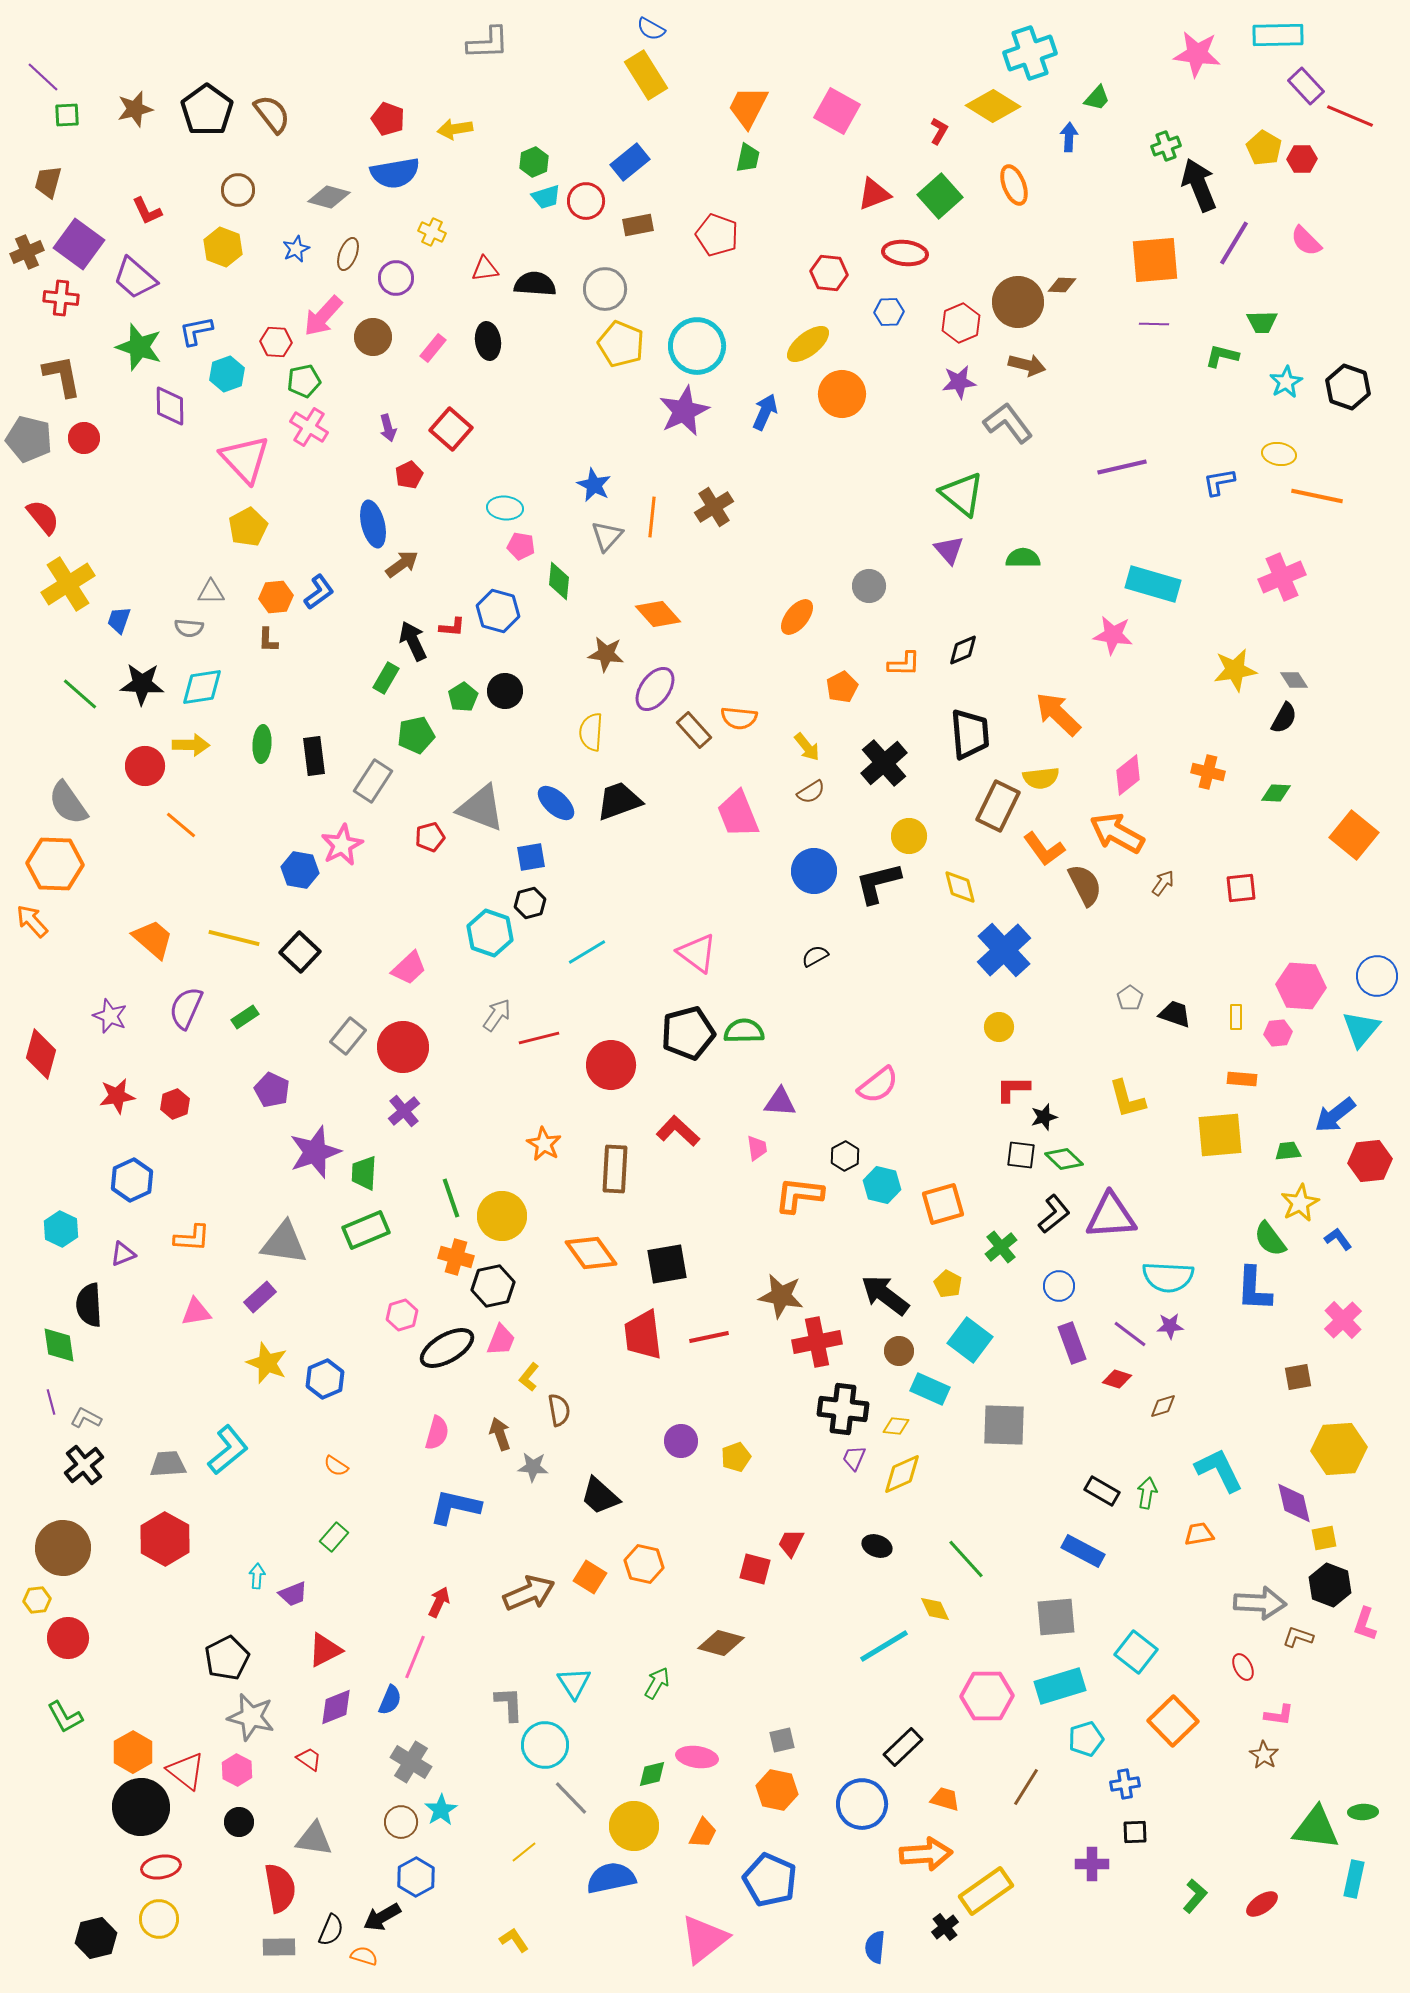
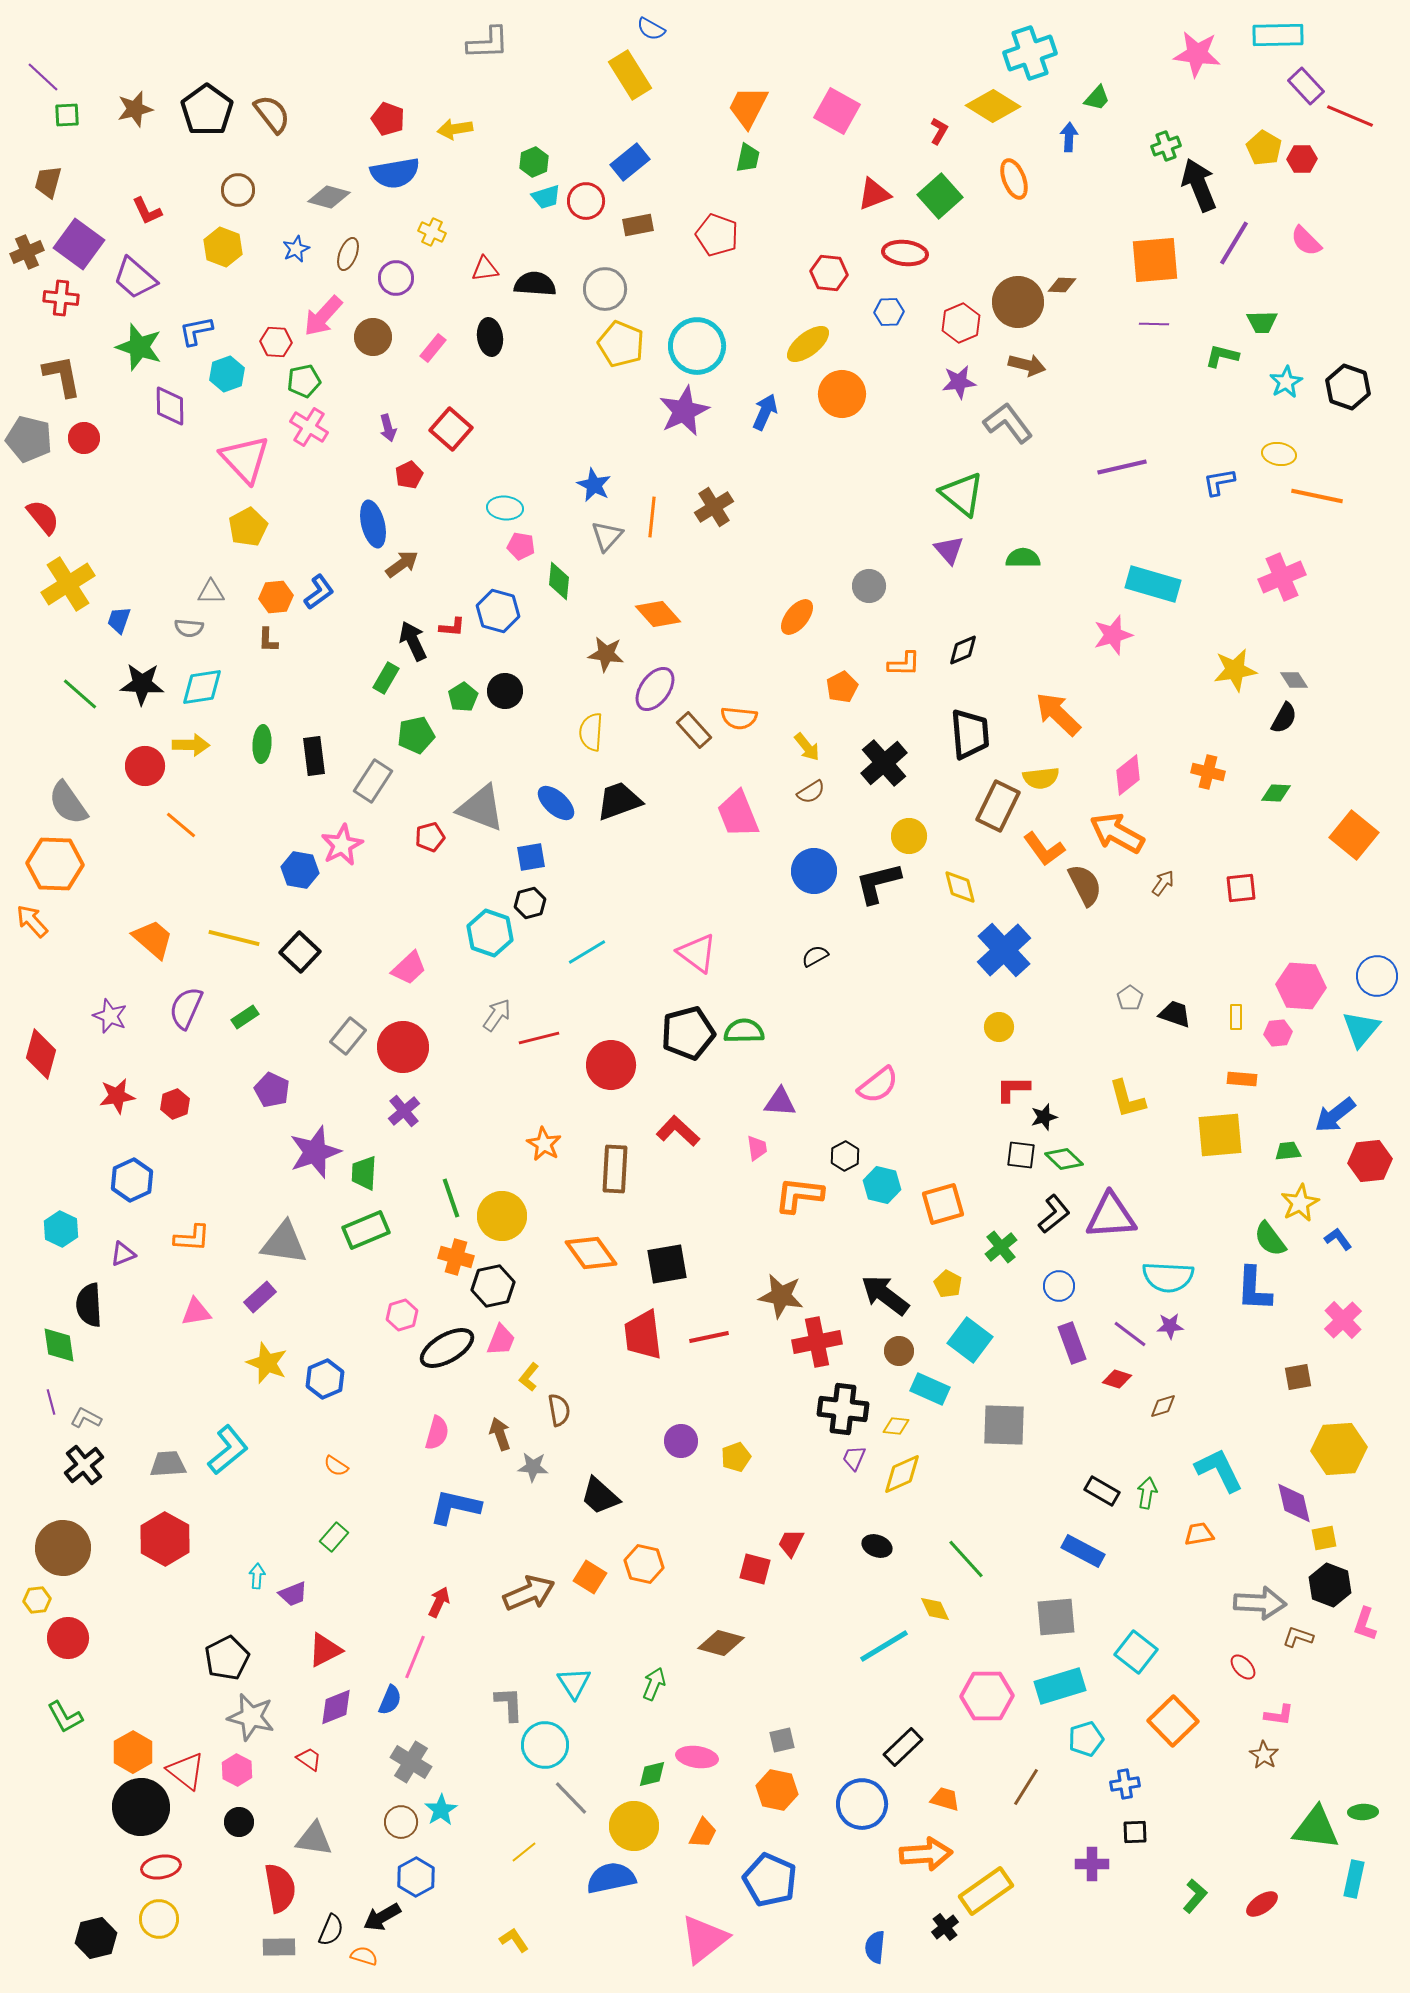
yellow rectangle at (646, 75): moved 16 px left
orange ellipse at (1014, 185): moved 6 px up
black ellipse at (488, 341): moved 2 px right, 4 px up
pink star at (1113, 635): rotated 24 degrees counterclockwise
red ellipse at (1243, 1667): rotated 16 degrees counterclockwise
green arrow at (657, 1683): moved 3 px left, 1 px down; rotated 8 degrees counterclockwise
